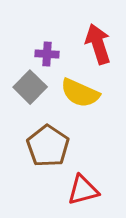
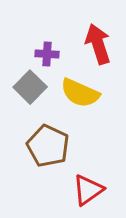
brown pentagon: rotated 9 degrees counterclockwise
red triangle: moved 5 px right; rotated 20 degrees counterclockwise
